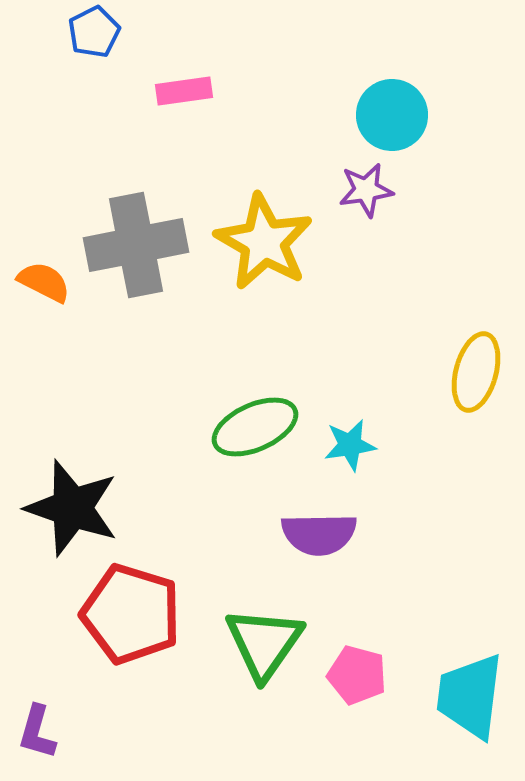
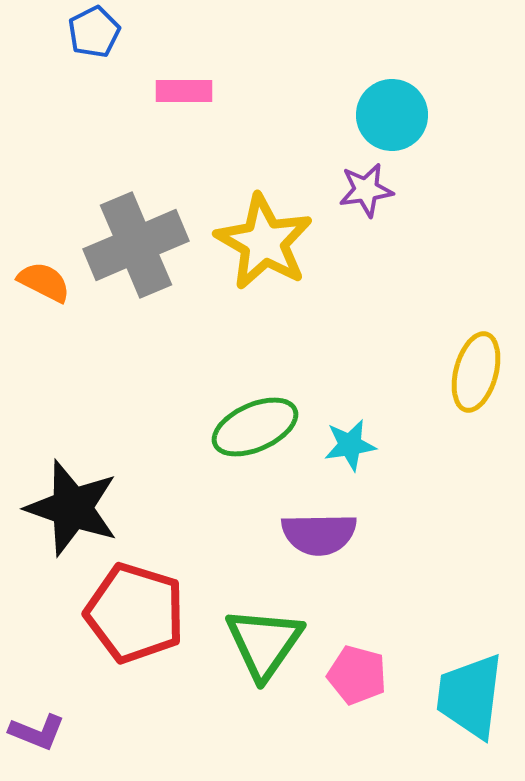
pink rectangle: rotated 8 degrees clockwise
gray cross: rotated 12 degrees counterclockwise
red pentagon: moved 4 px right, 1 px up
purple L-shape: rotated 84 degrees counterclockwise
